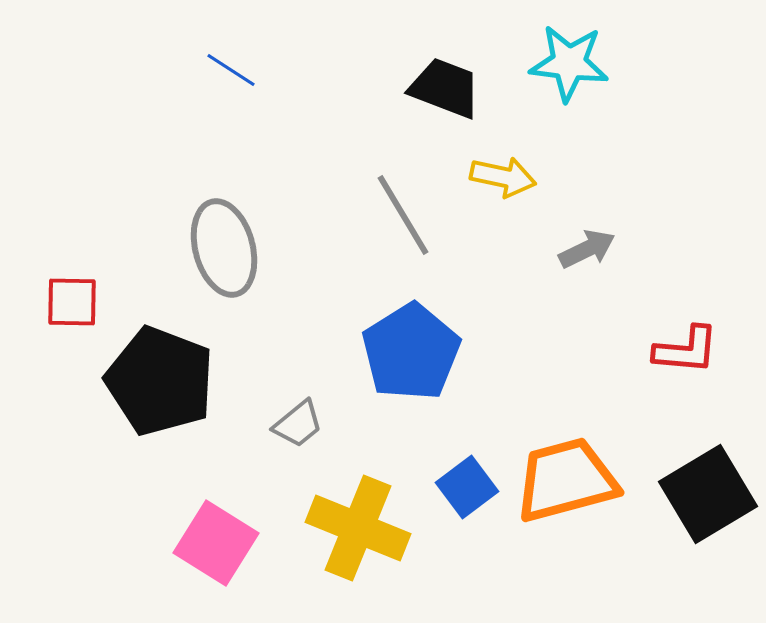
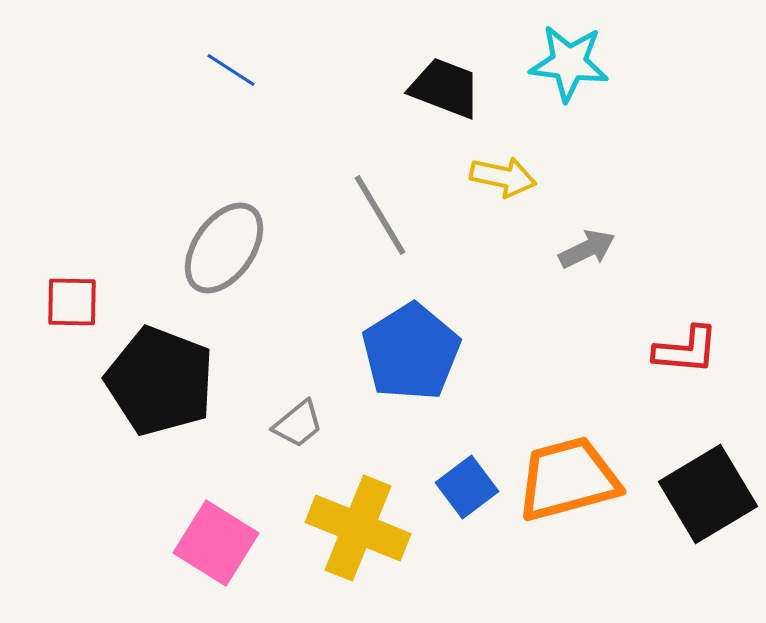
gray line: moved 23 px left
gray ellipse: rotated 50 degrees clockwise
orange trapezoid: moved 2 px right, 1 px up
